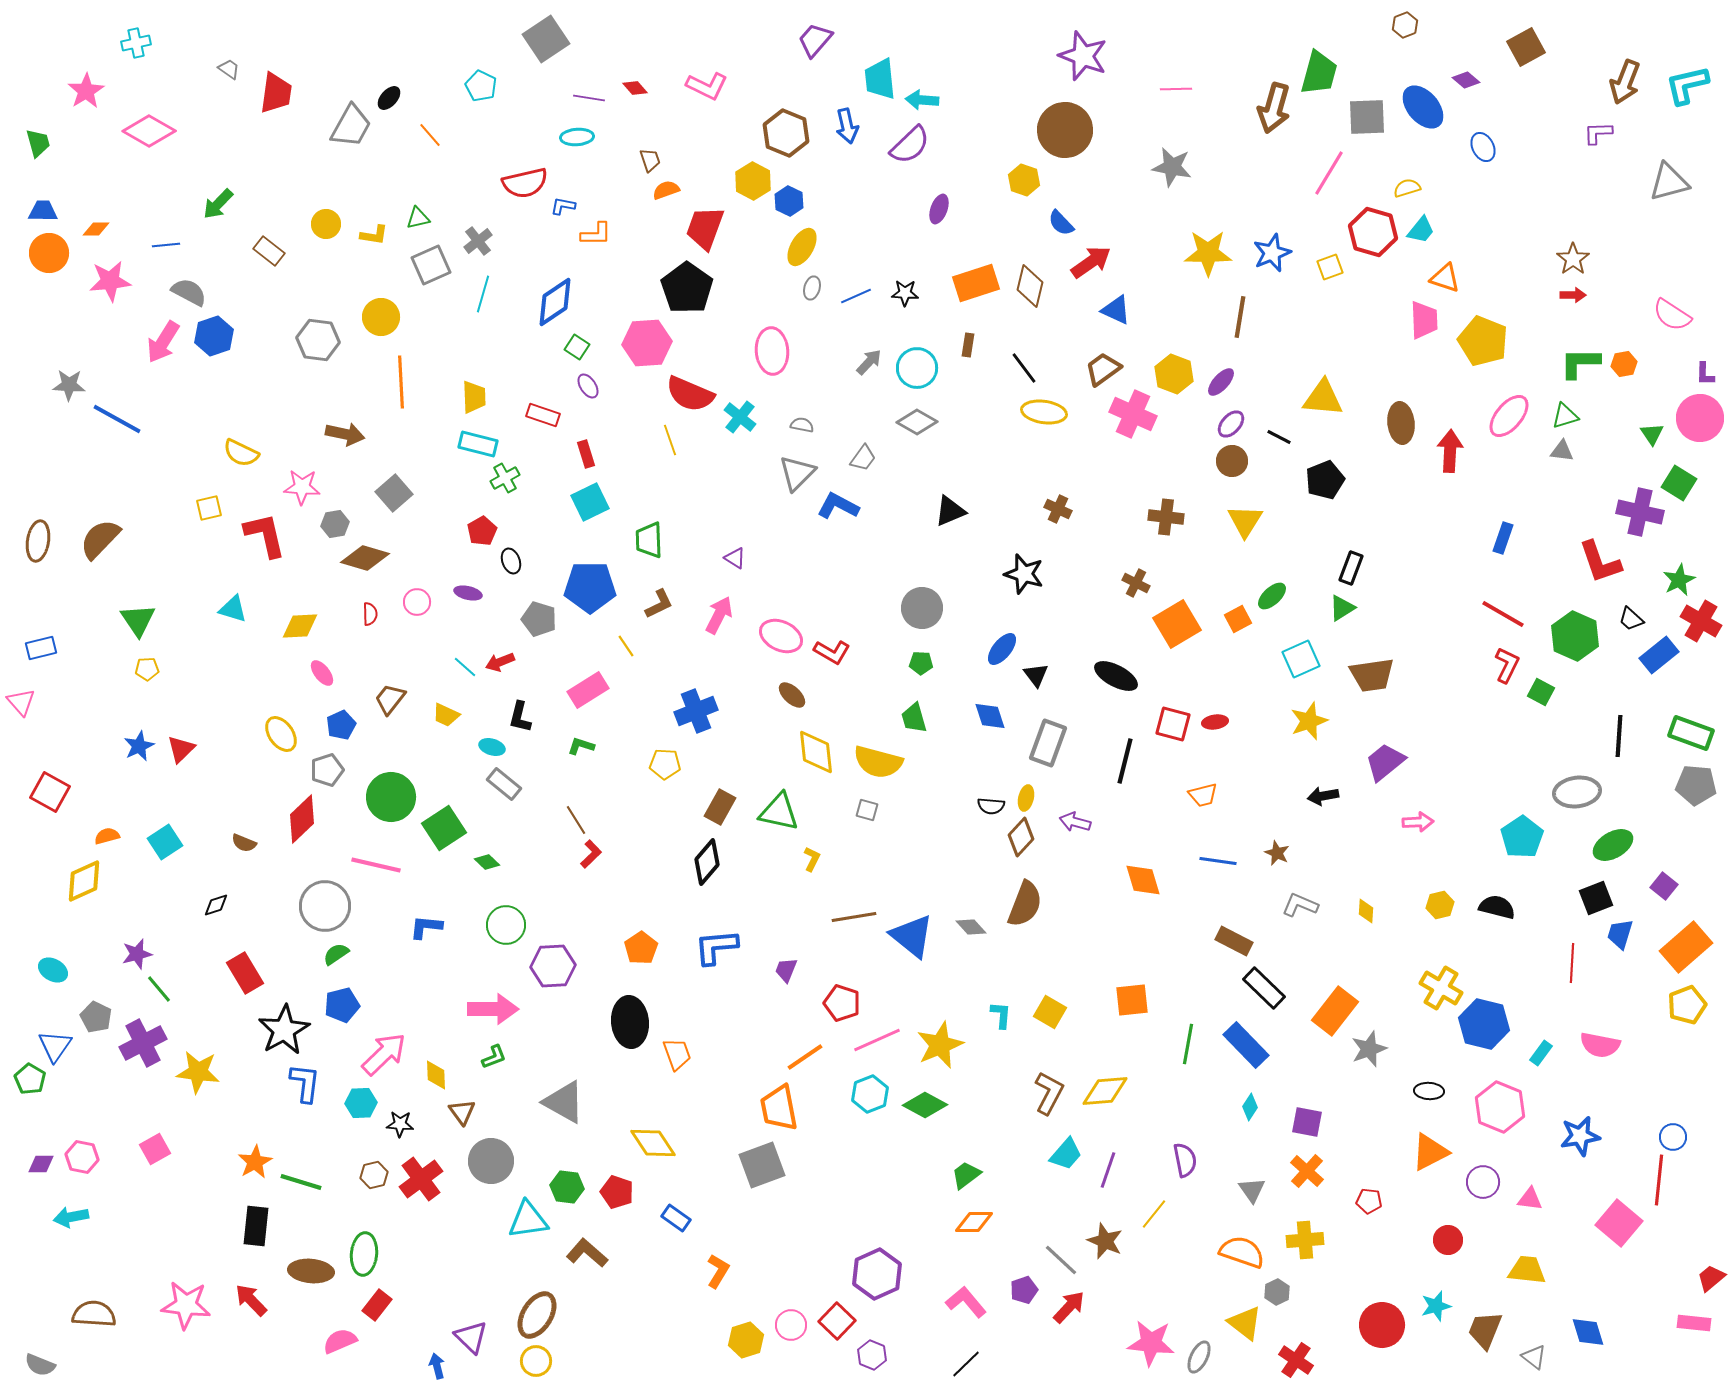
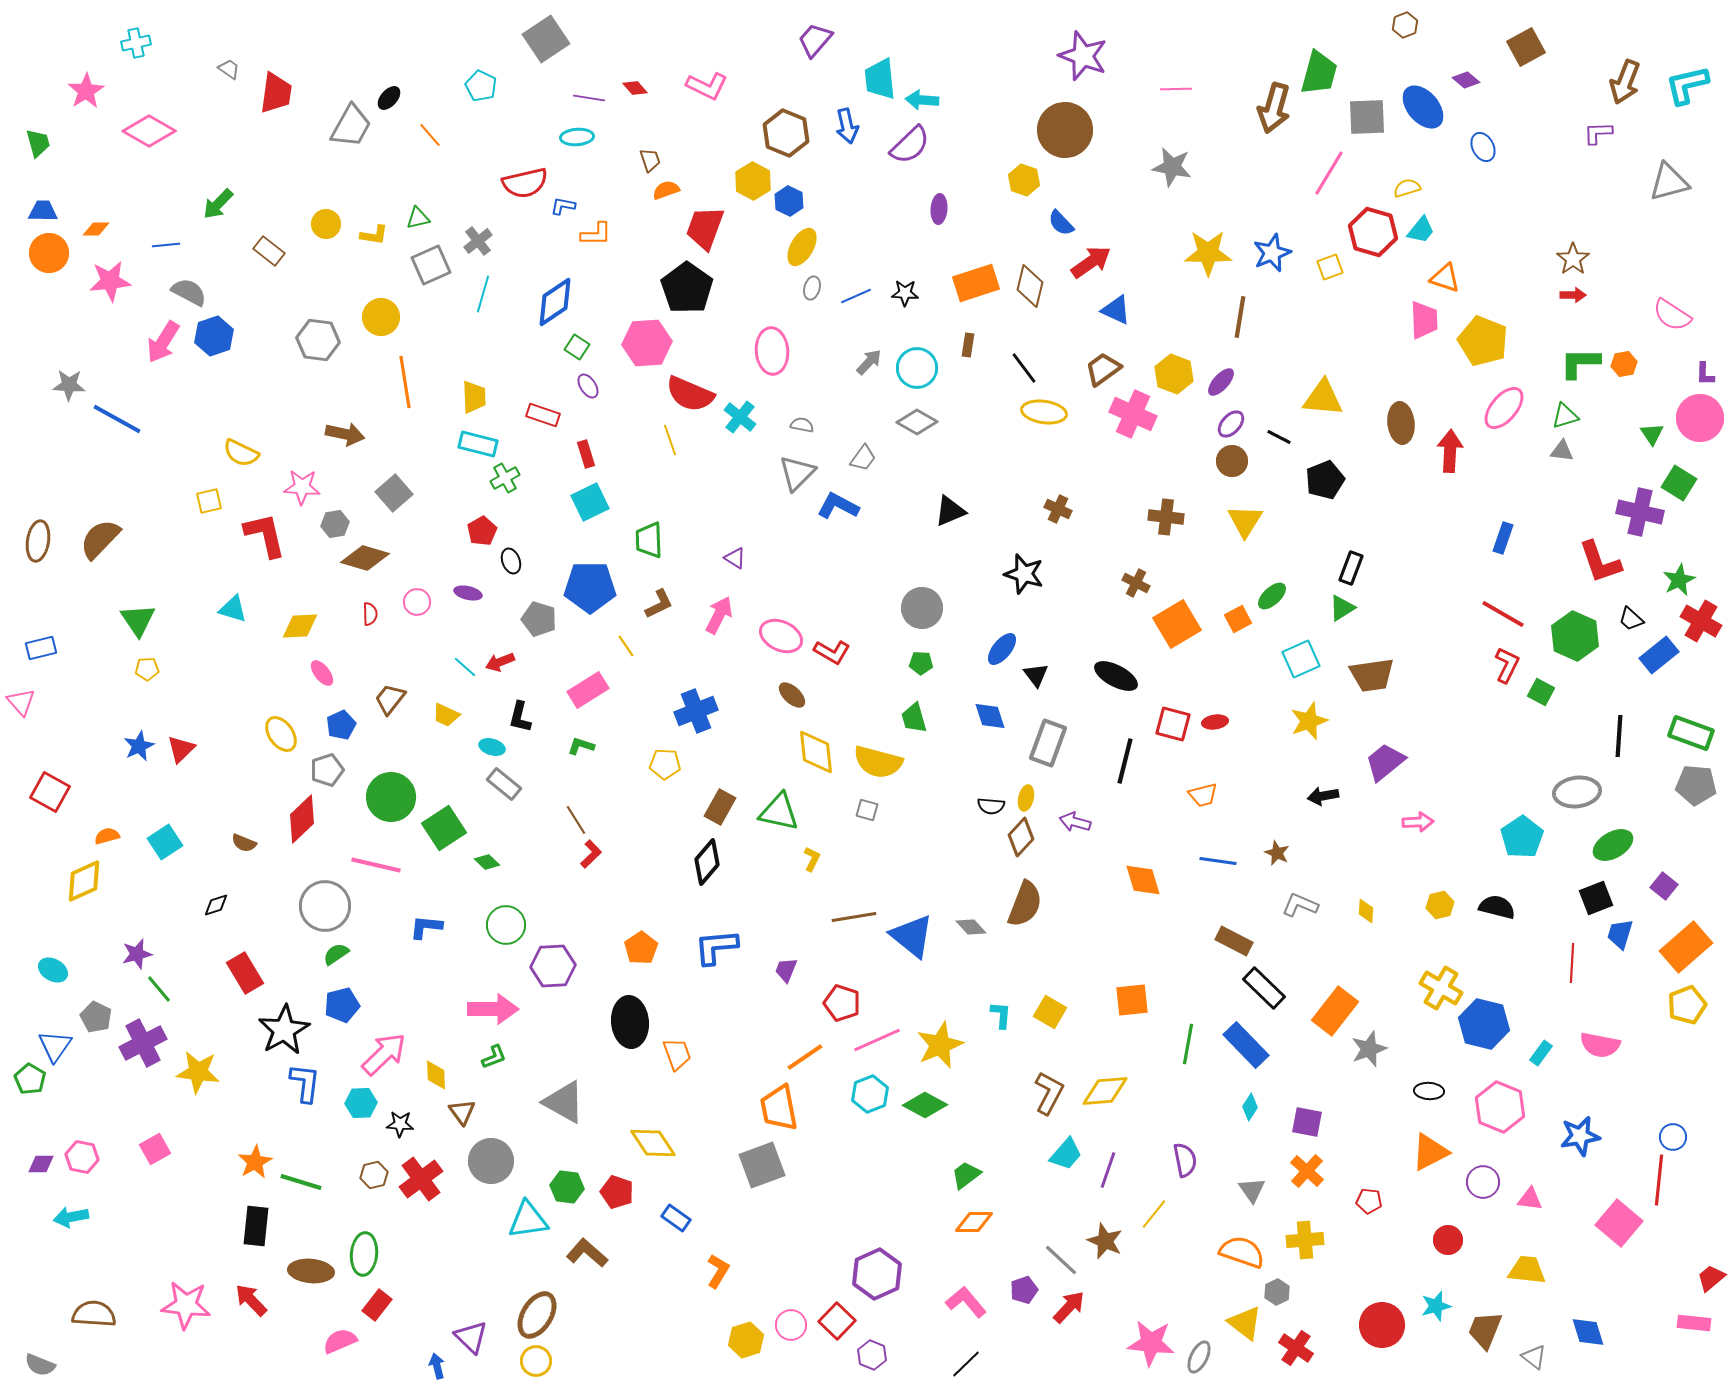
purple ellipse at (939, 209): rotated 16 degrees counterclockwise
orange line at (401, 382): moved 4 px right; rotated 6 degrees counterclockwise
pink ellipse at (1509, 416): moved 5 px left, 8 px up
yellow square at (209, 508): moved 7 px up
red cross at (1296, 1360): moved 12 px up
